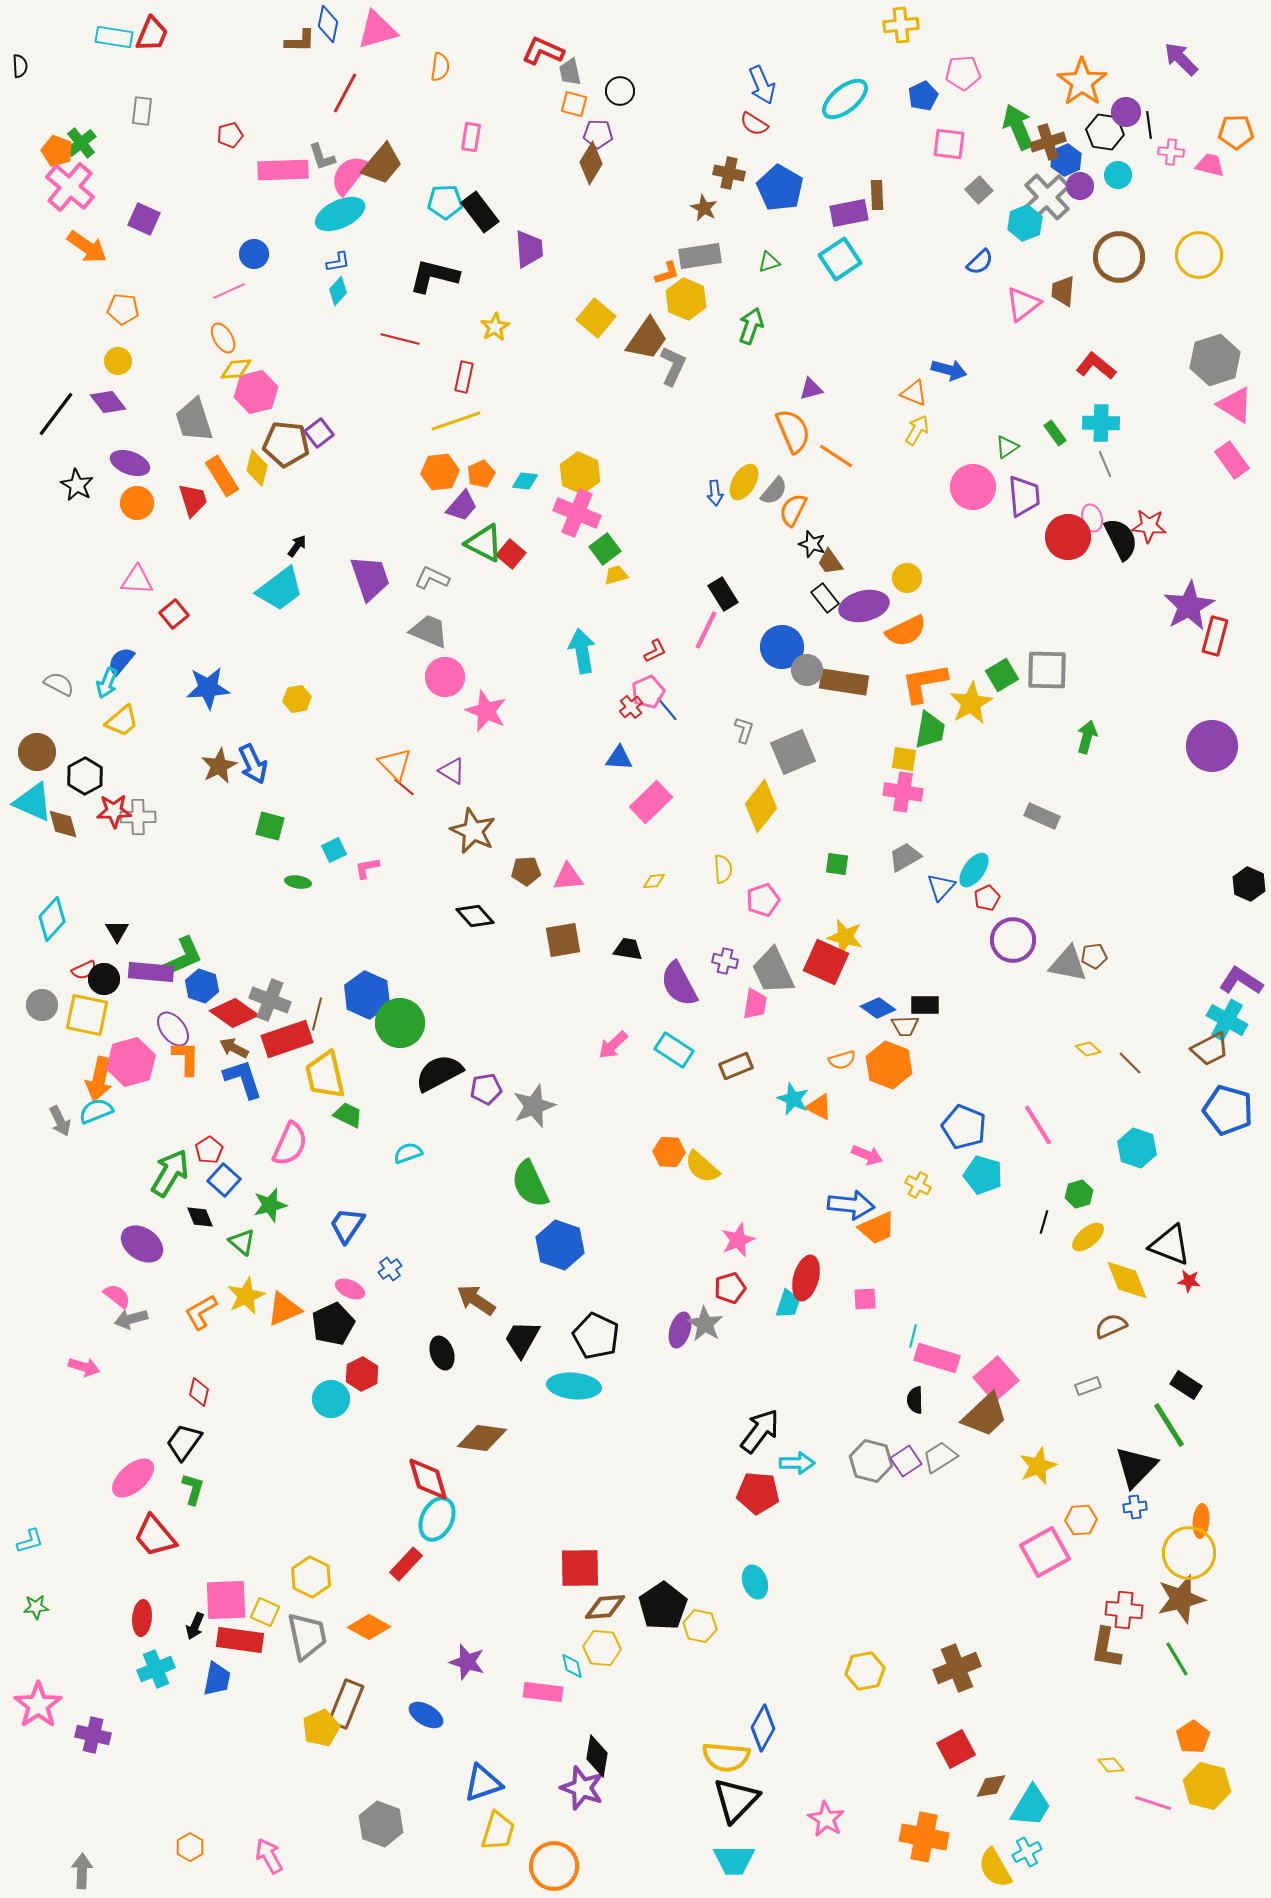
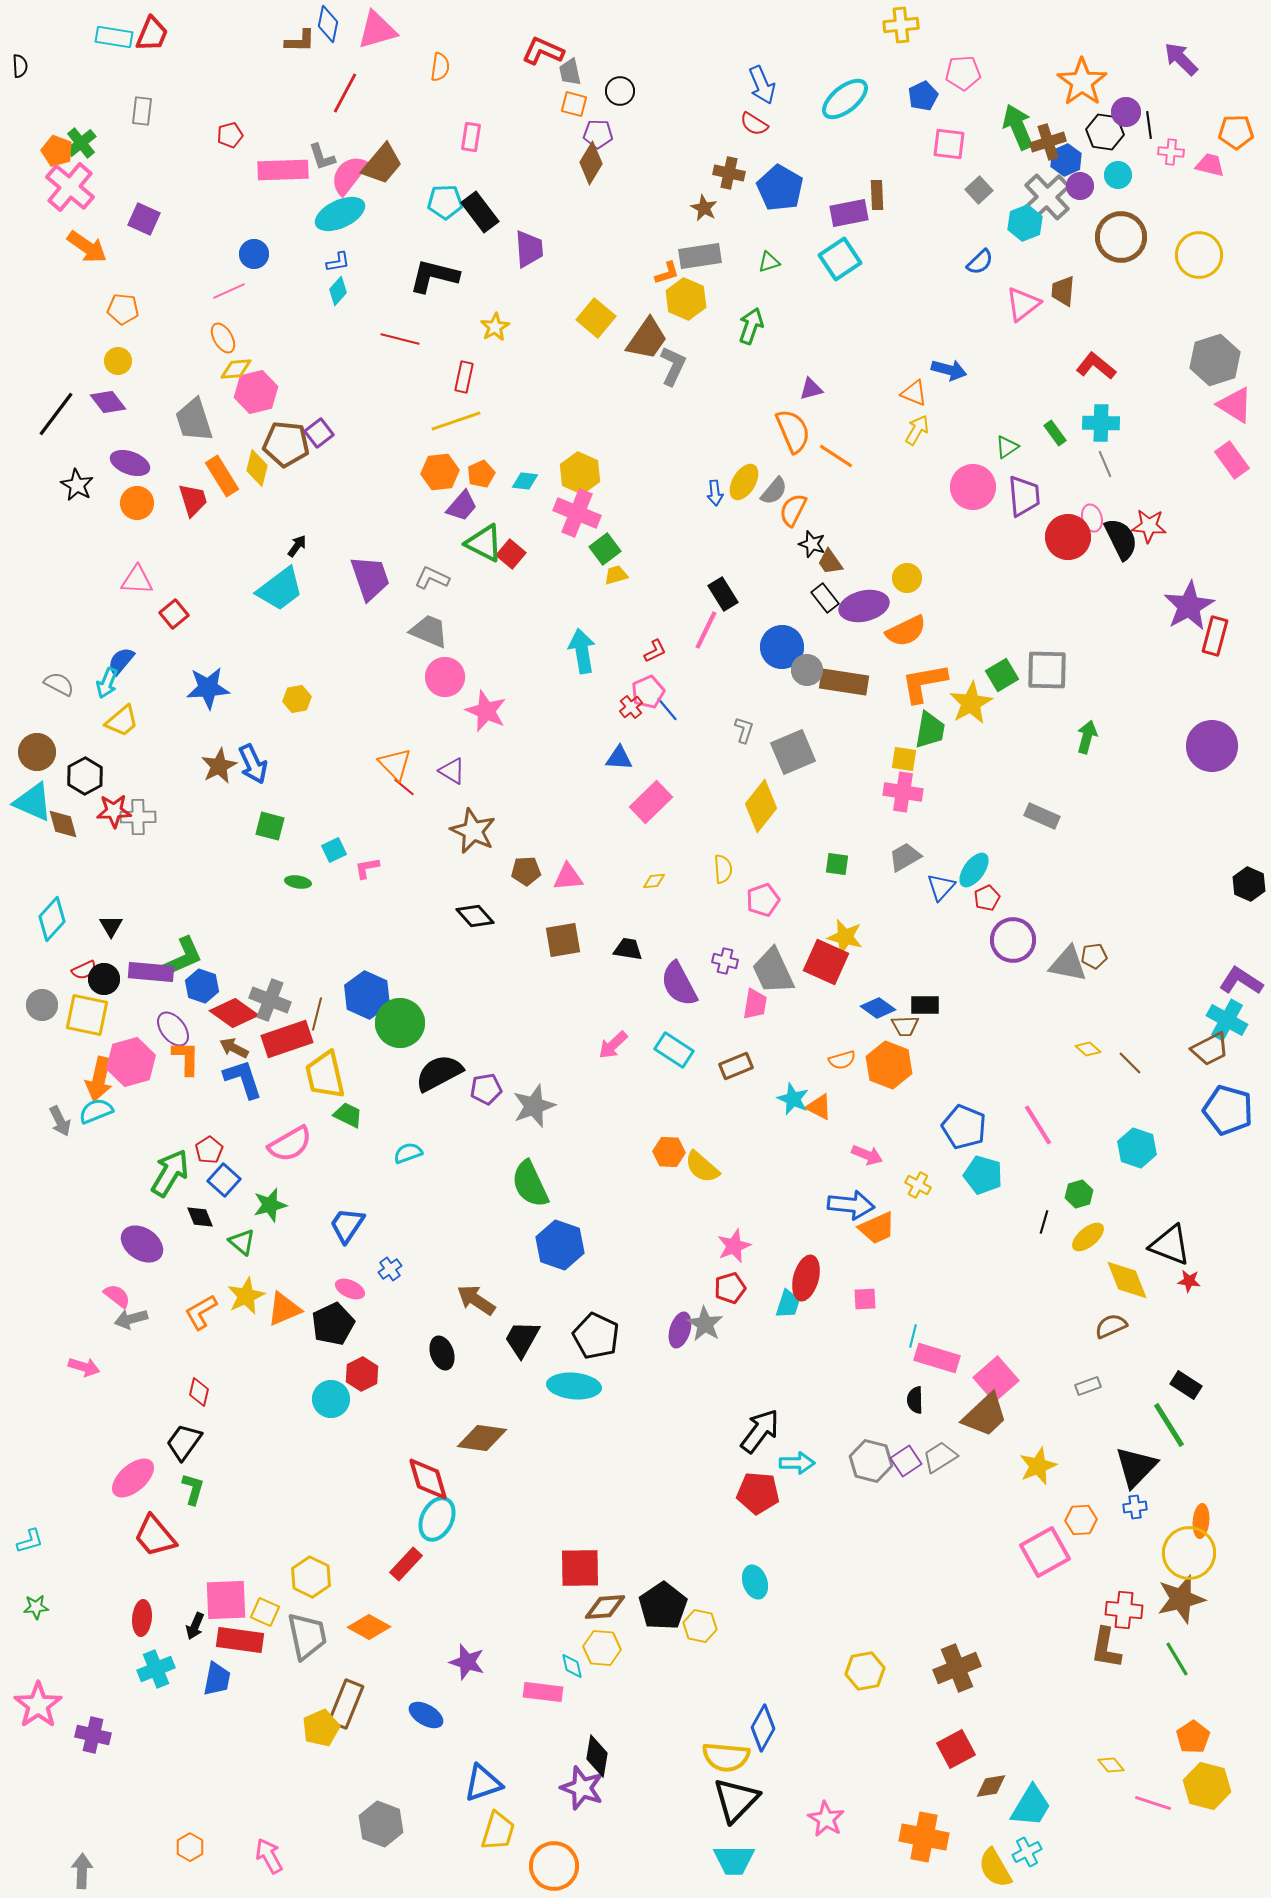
brown circle at (1119, 257): moved 2 px right, 20 px up
black triangle at (117, 931): moved 6 px left, 5 px up
pink semicircle at (290, 1144): rotated 36 degrees clockwise
pink star at (738, 1240): moved 4 px left, 6 px down
